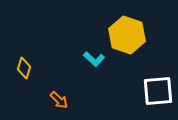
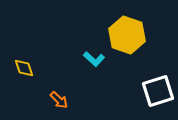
yellow diamond: rotated 35 degrees counterclockwise
white square: rotated 12 degrees counterclockwise
